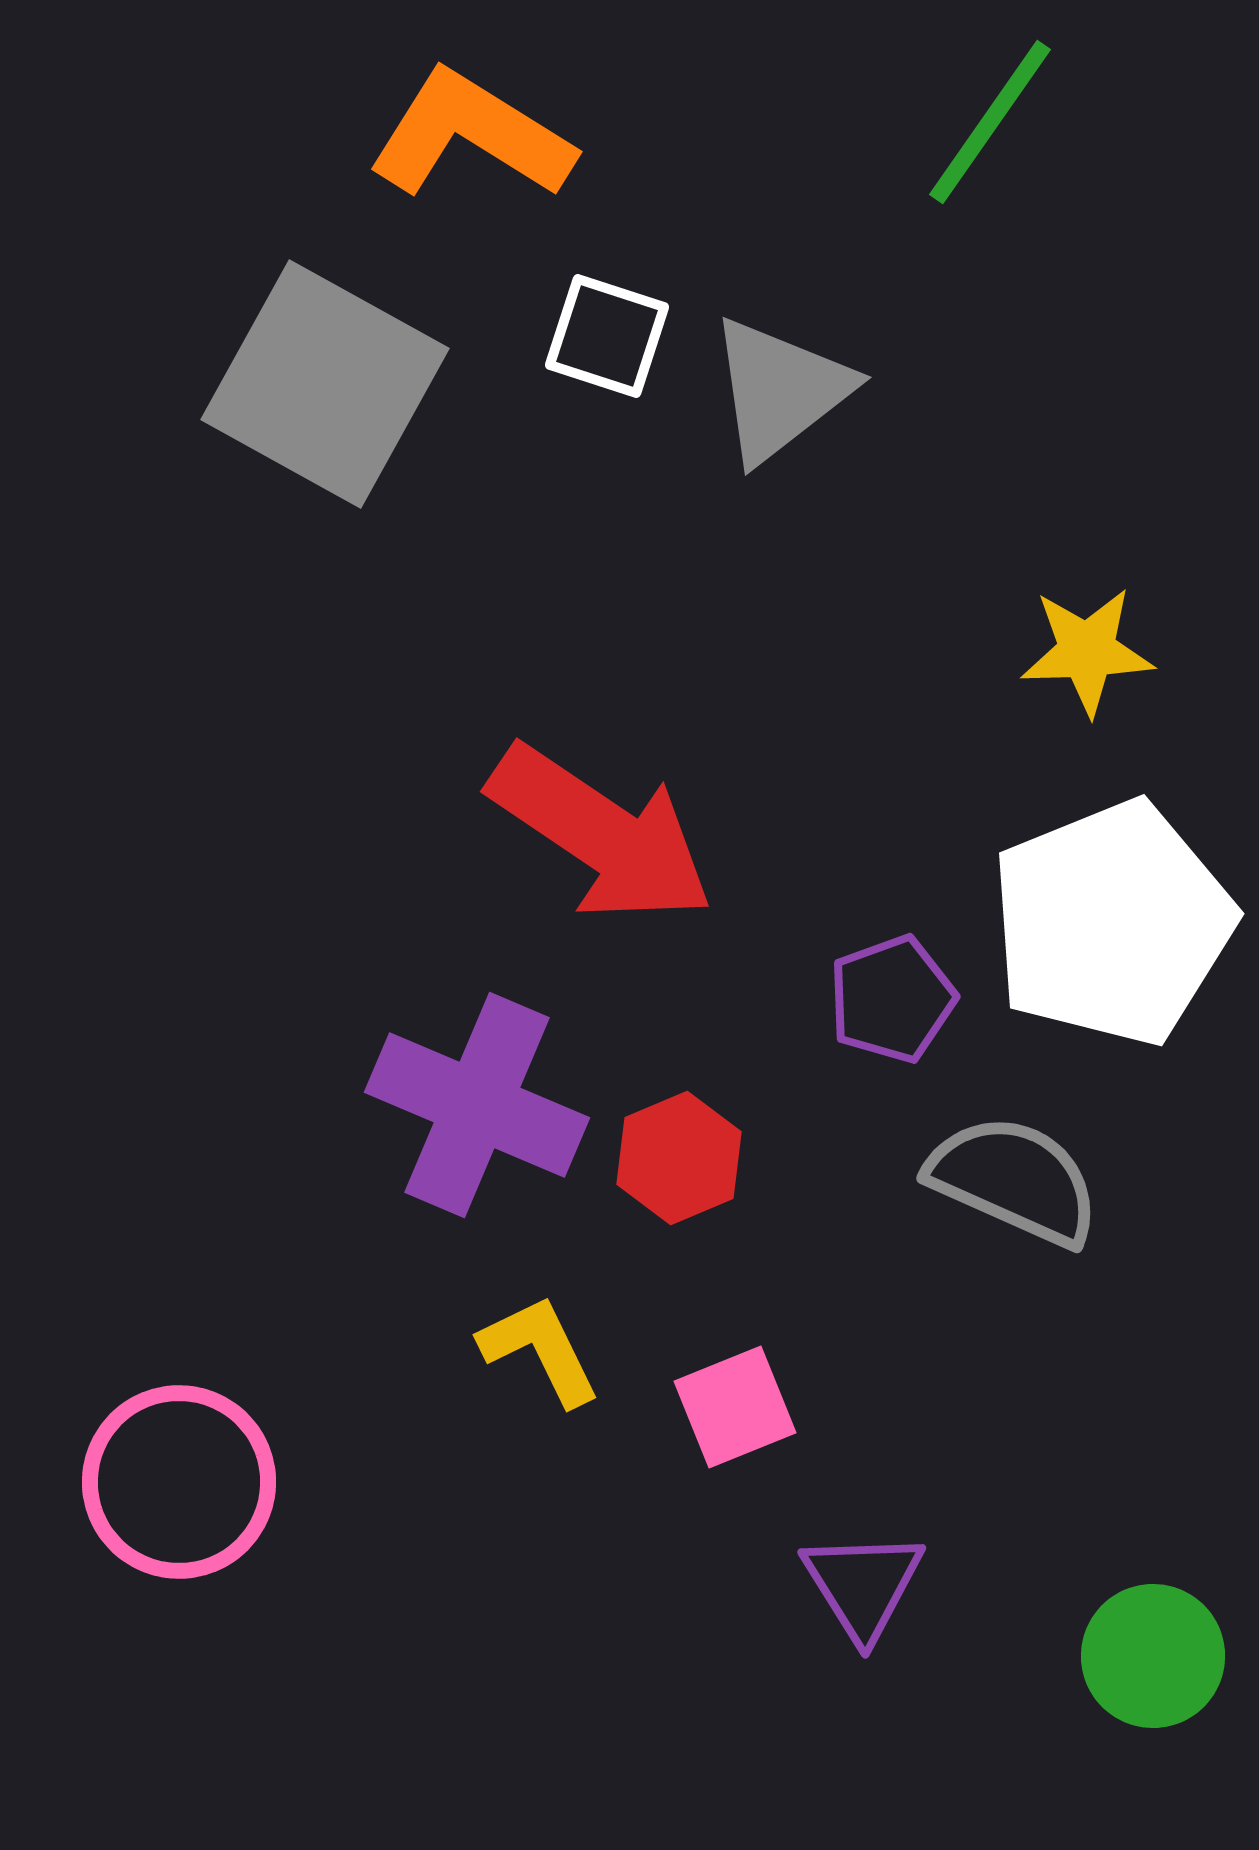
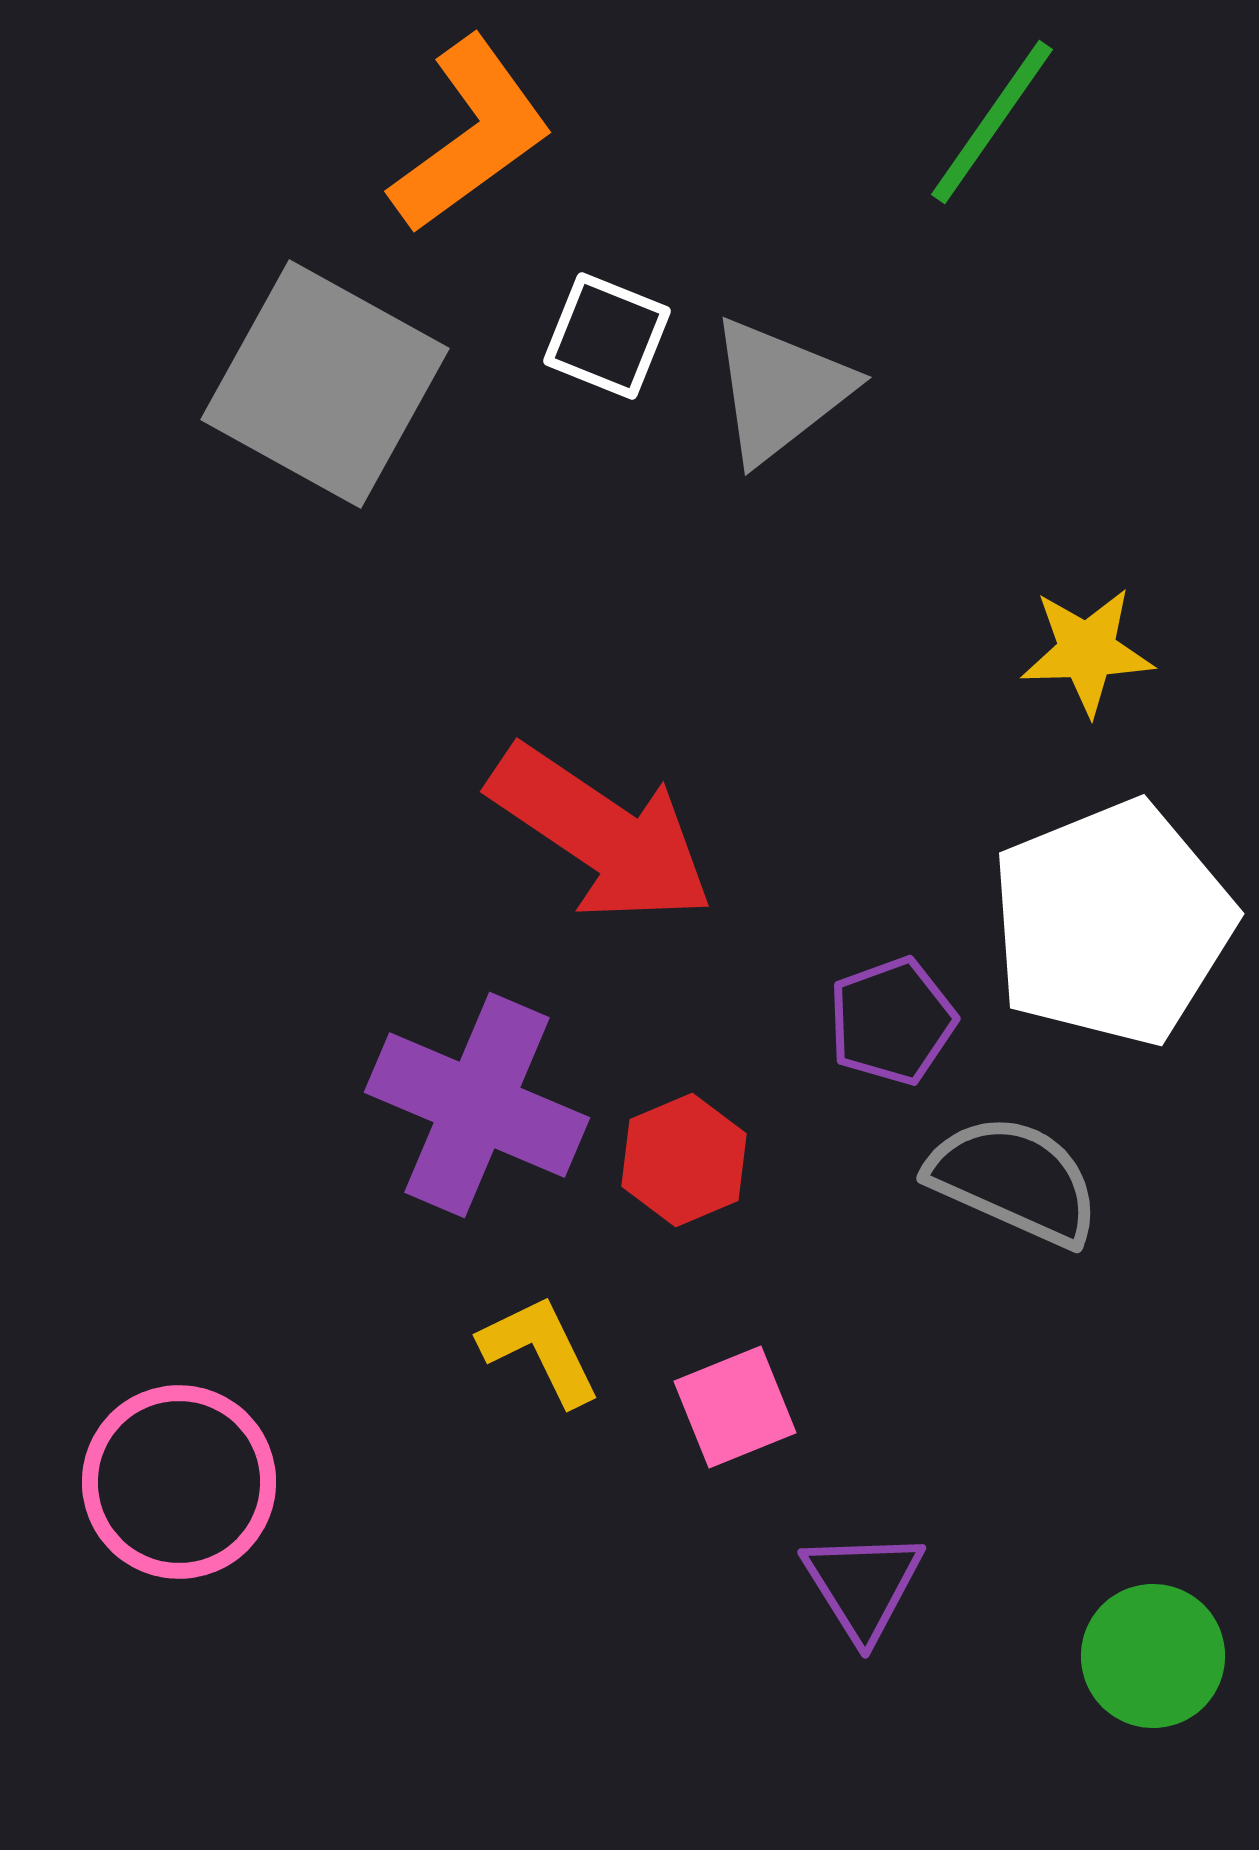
green line: moved 2 px right
orange L-shape: rotated 112 degrees clockwise
white square: rotated 4 degrees clockwise
purple pentagon: moved 22 px down
red hexagon: moved 5 px right, 2 px down
